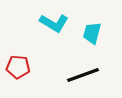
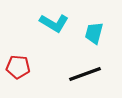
cyan trapezoid: moved 2 px right
black line: moved 2 px right, 1 px up
